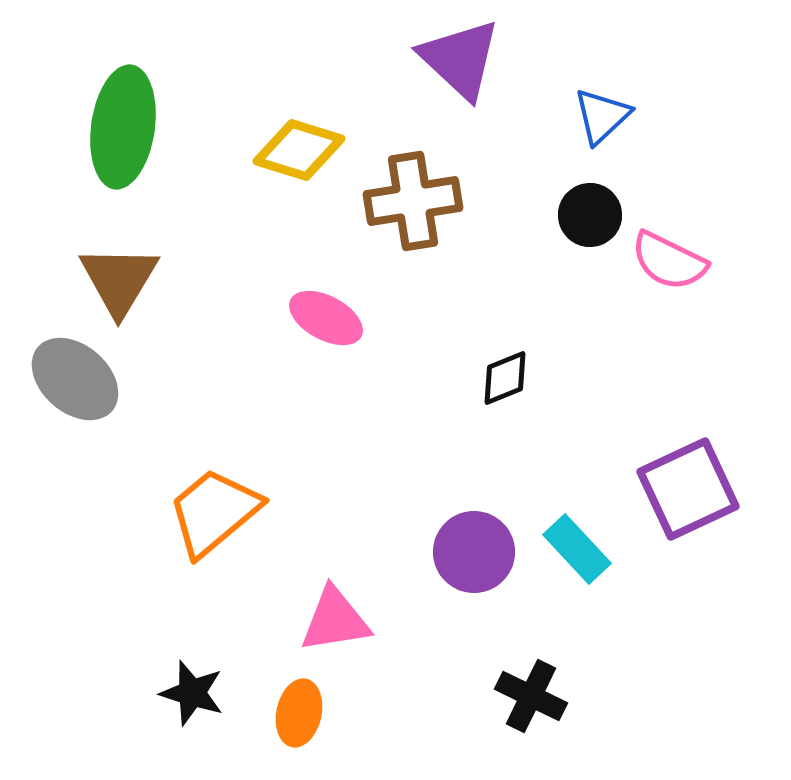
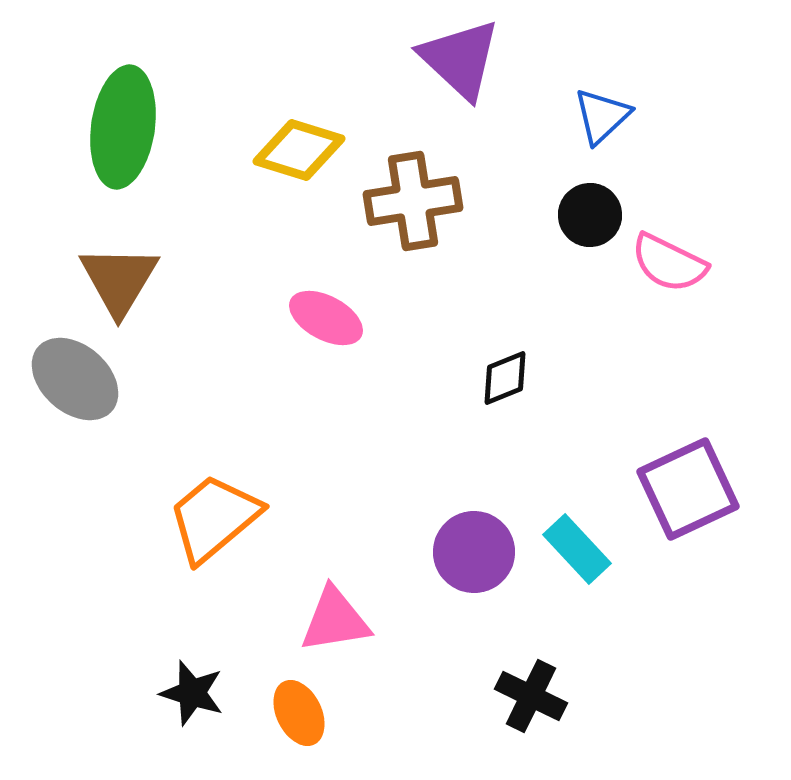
pink semicircle: moved 2 px down
orange trapezoid: moved 6 px down
orange ellipse: rotated 38 degrees counterclockwise
